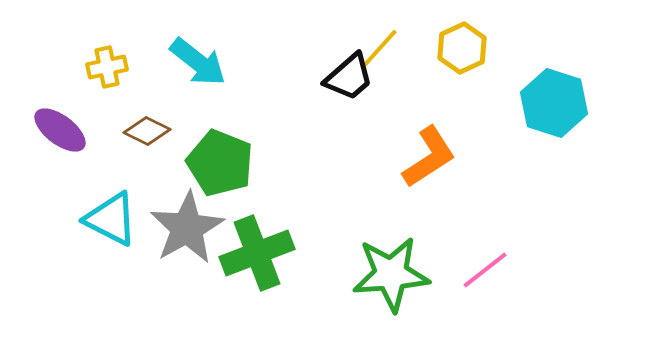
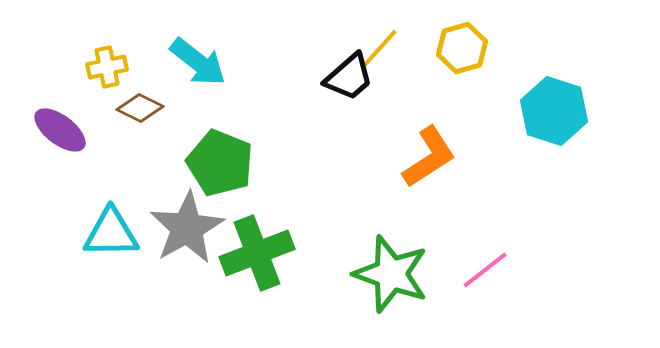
yellow hexagon: rotated 9 degrees clockwise
cyan hexagon: moved 8 px down
brown diamond: moved 7 px left, 23 px up
cyan triangle: moved 14 px down; rotated 28 degrees counterclockwise
green star: rotated 24 degrees clockwise
